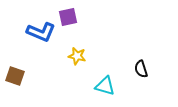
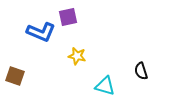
black semicircle: moved 2 px down
